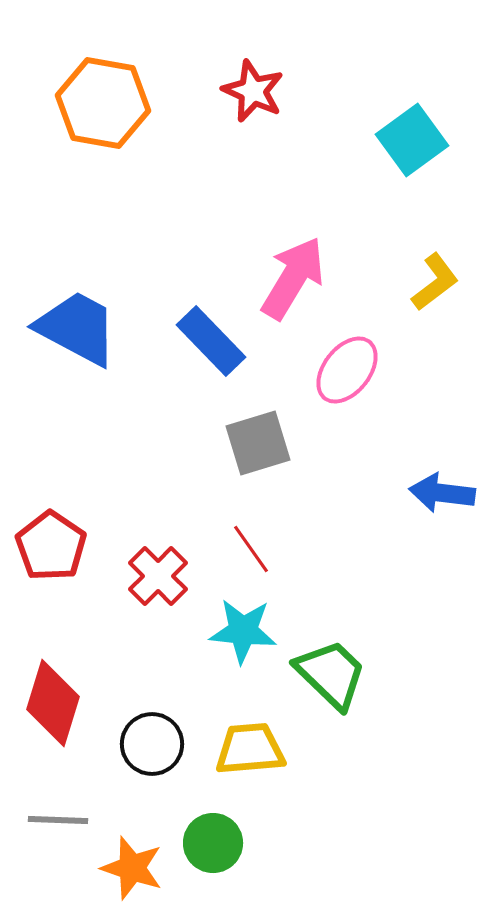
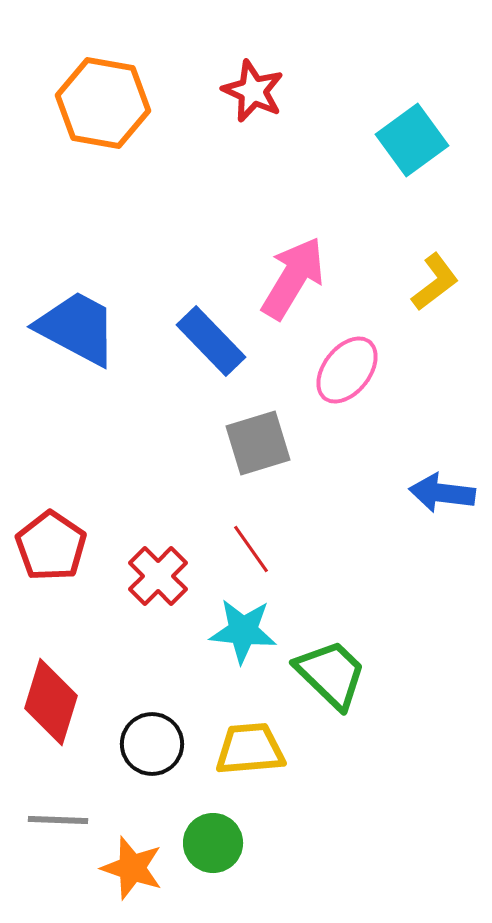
red diamond: moved 2 px left, 1 px up
